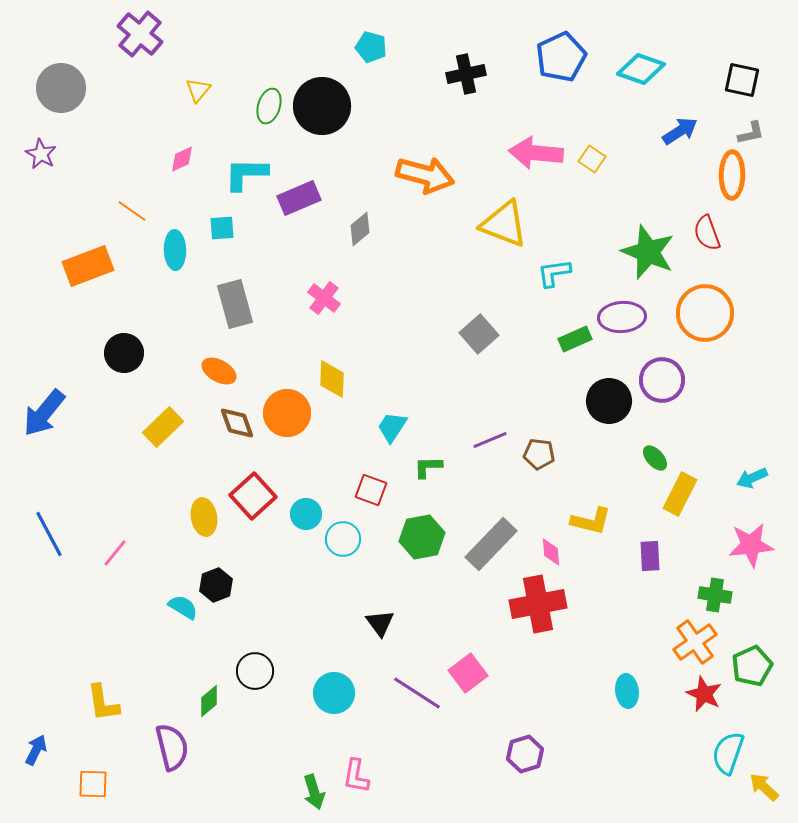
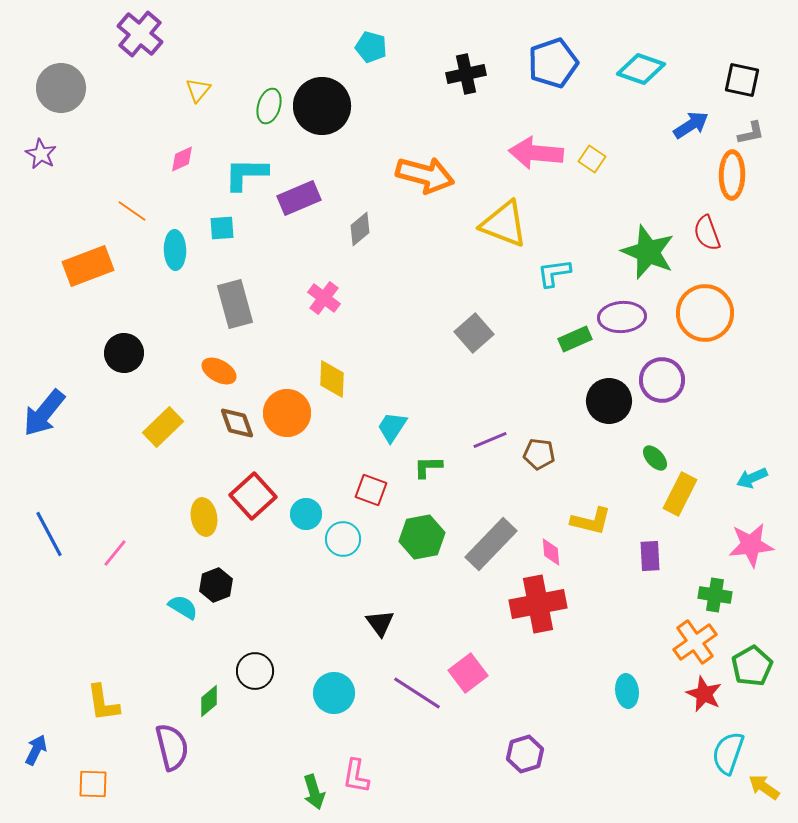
blue pentagon at (561, 57): moved 8 px left, 6 px down; rotated 6 degrees clockwise
blue arrow at (680, 131): moved 11 px right, 6 px up
gray square at (479, 334): moved 5 px left, 1 px up
green pentagon at (752, 666): rotated 6 degrees counterclockwise
yellow arrow at (764, 787): rotated 8 degrees counterclockwise
